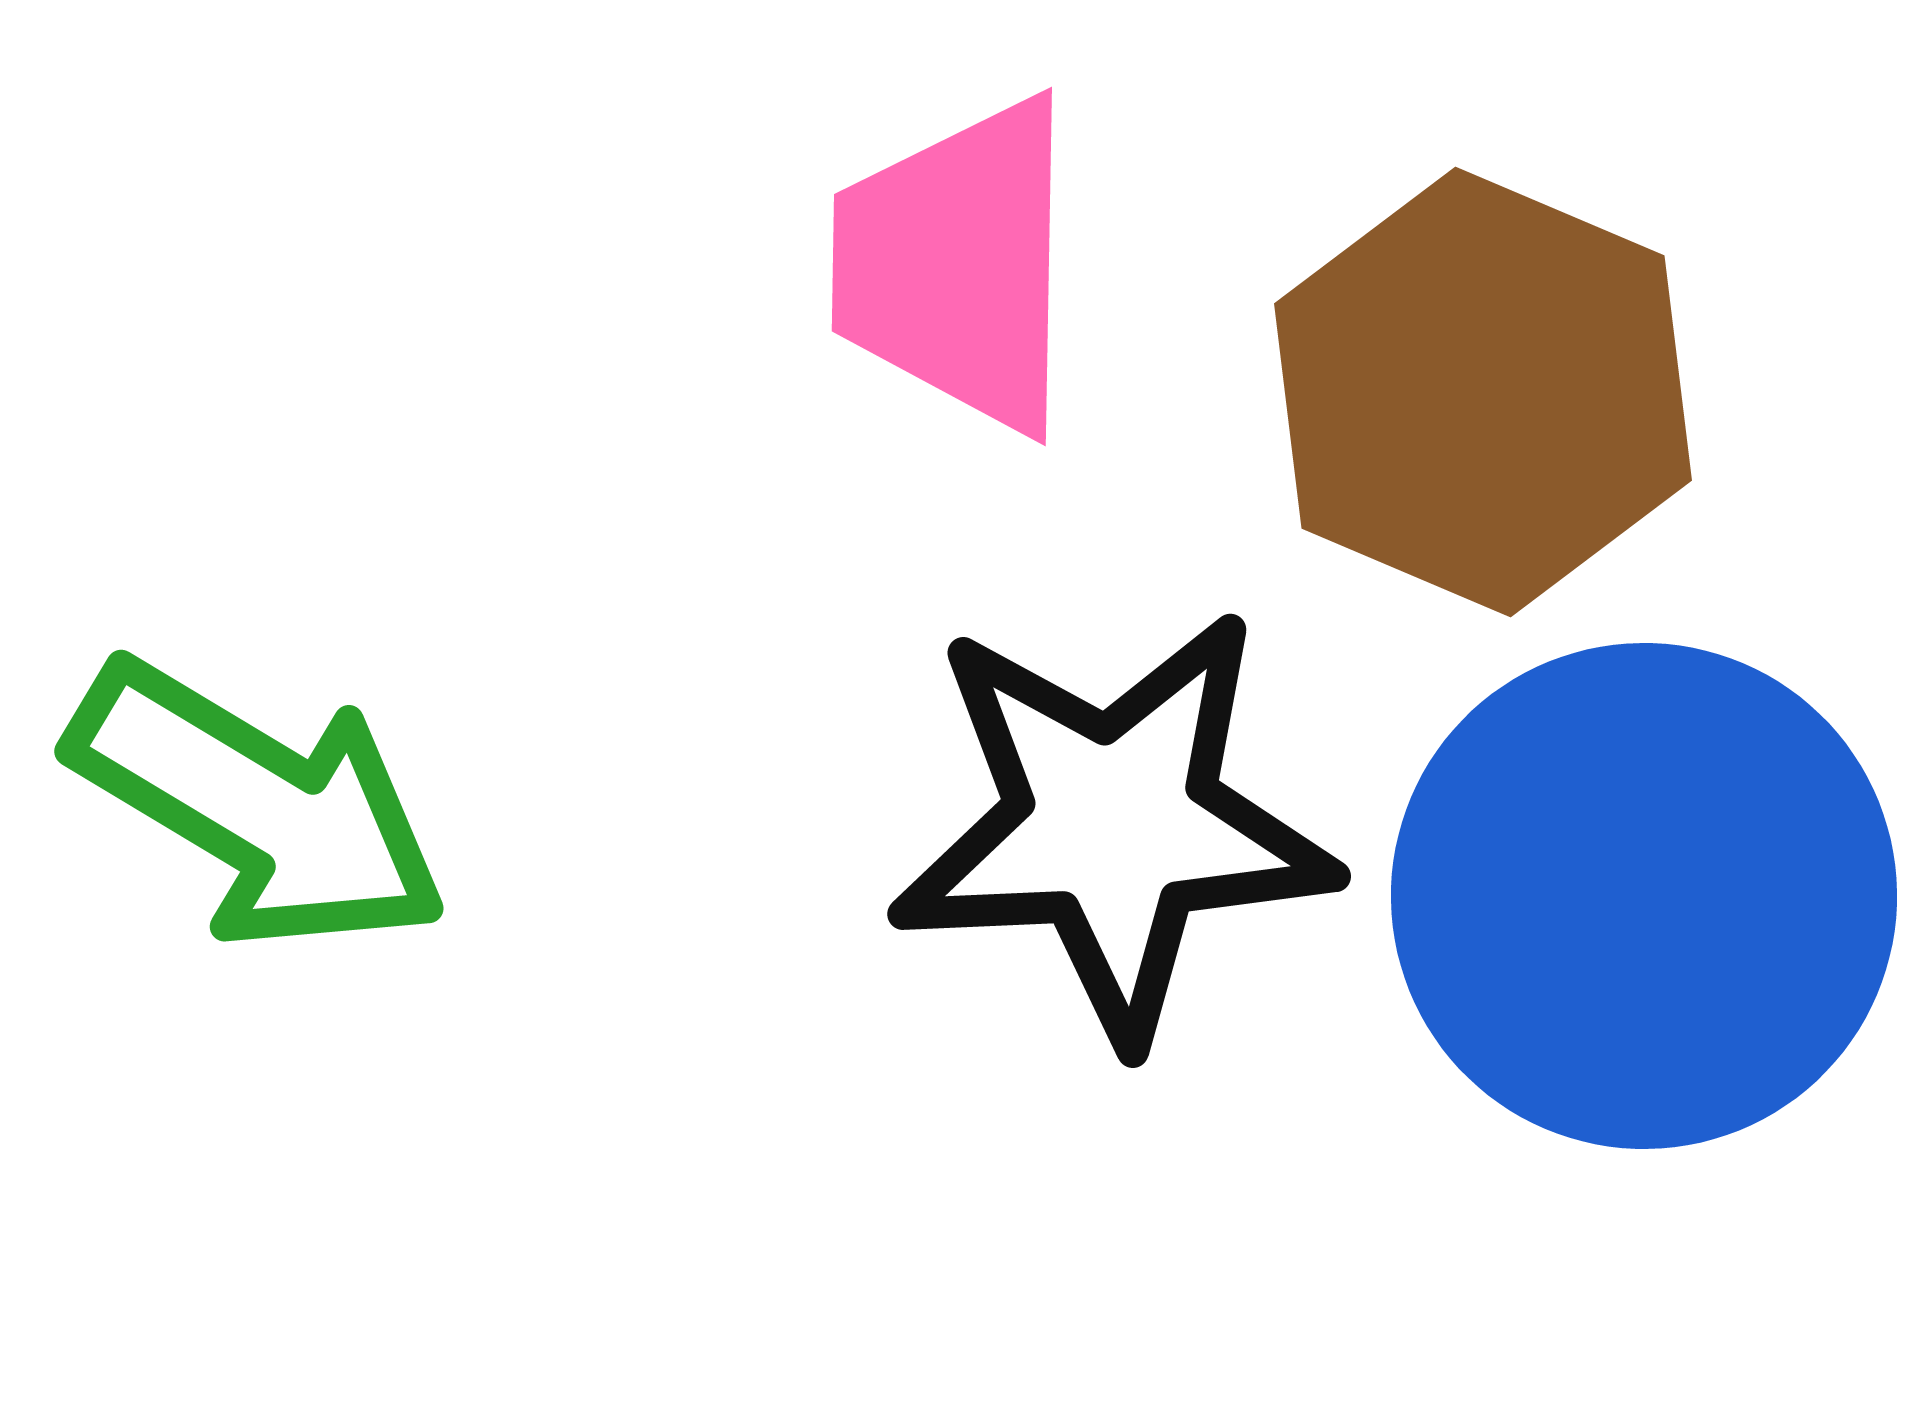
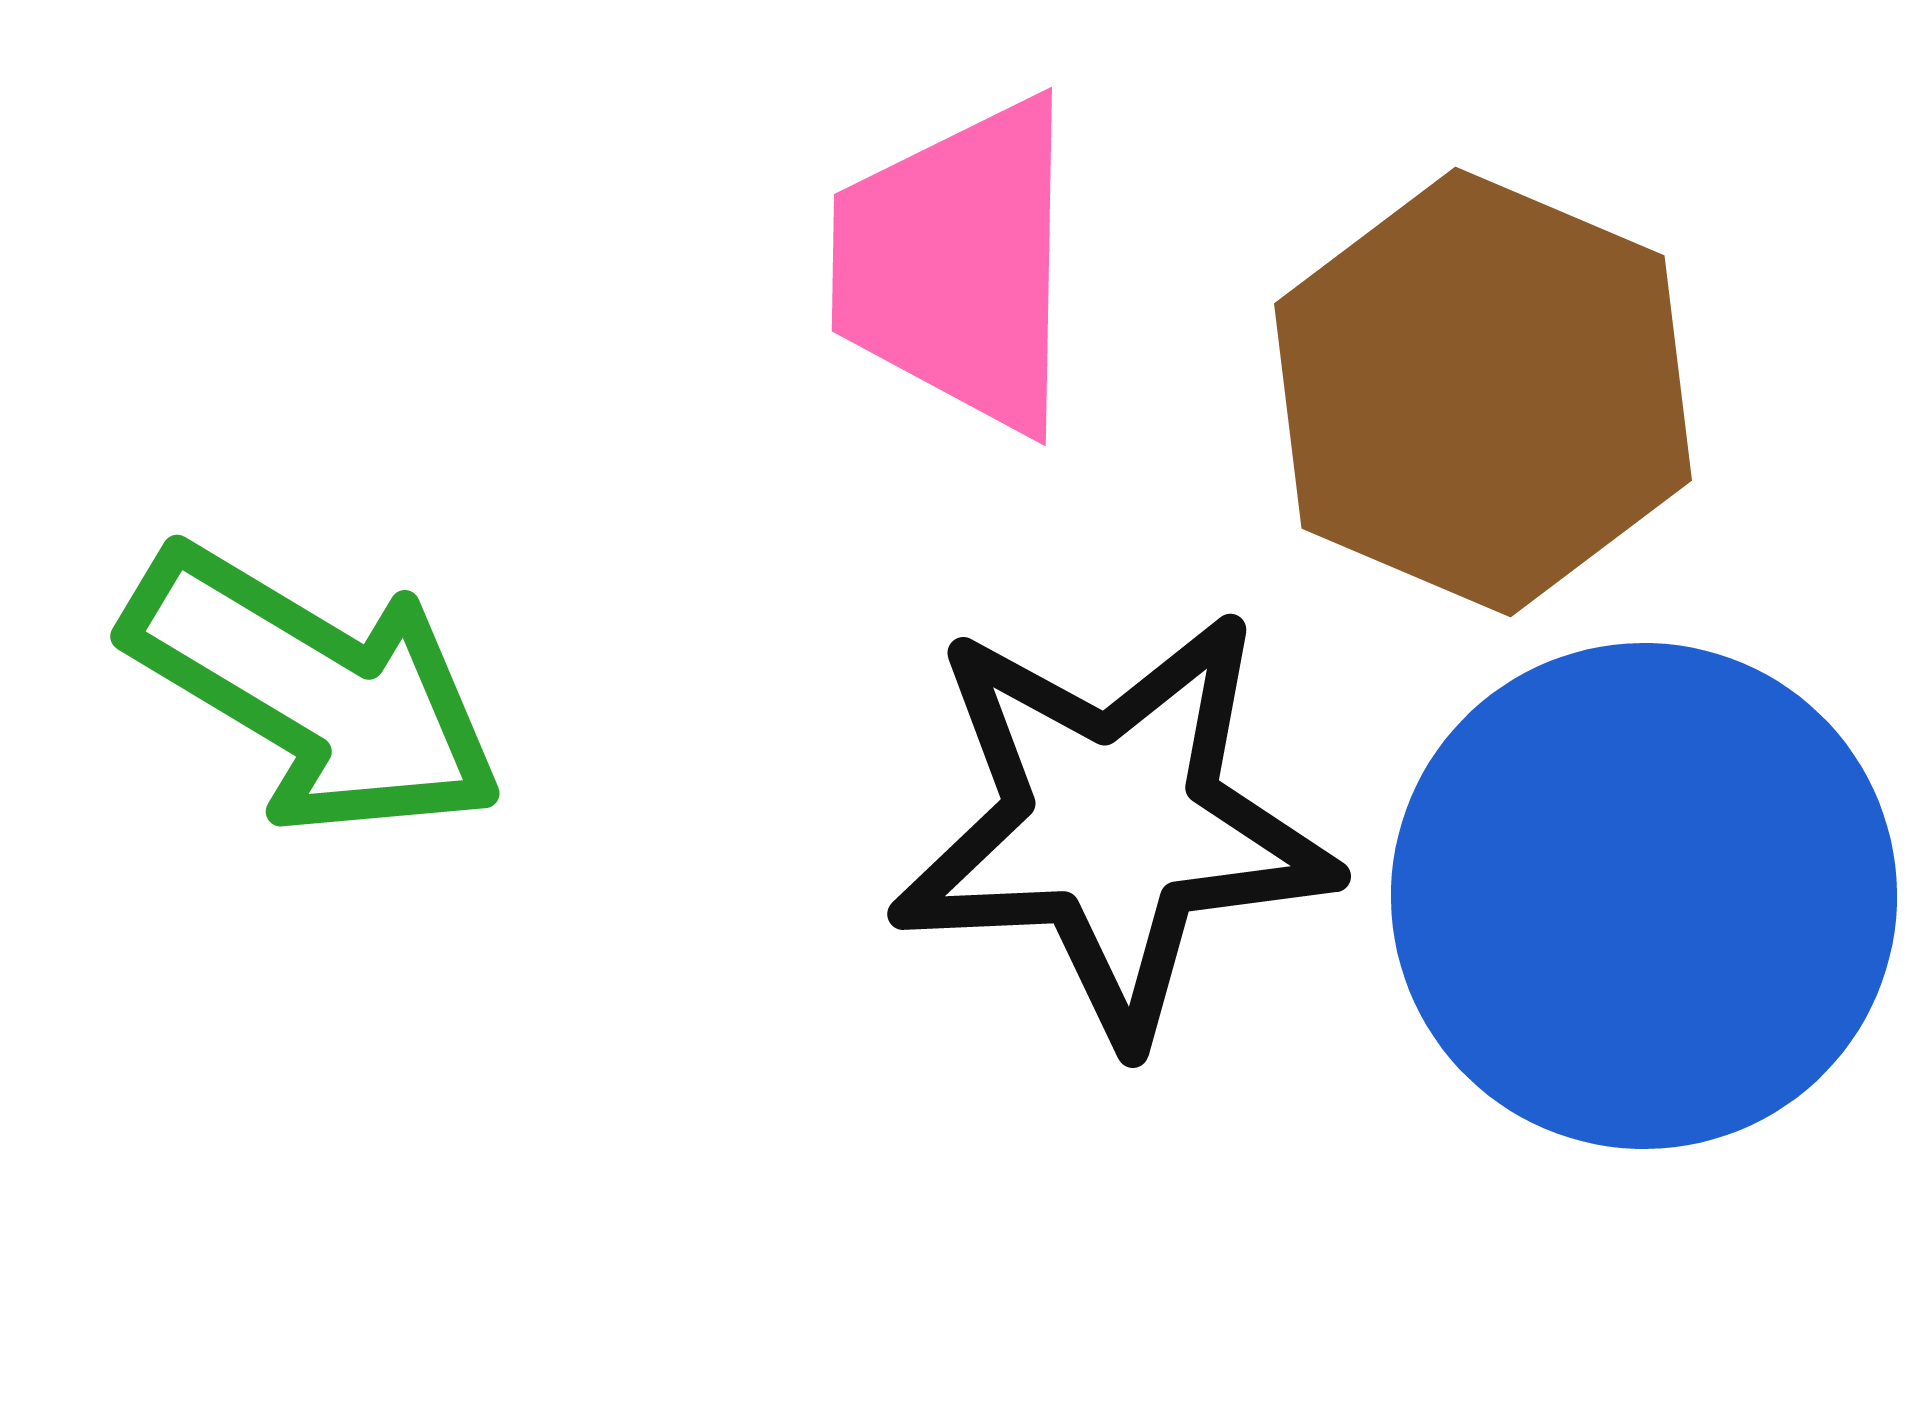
green arrow: moved 56 px right, 115 px up
